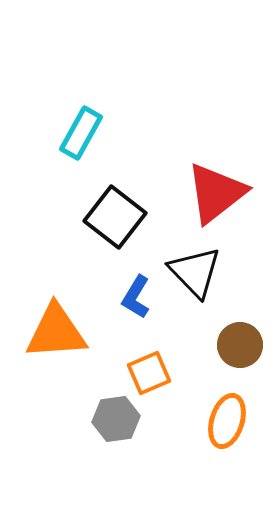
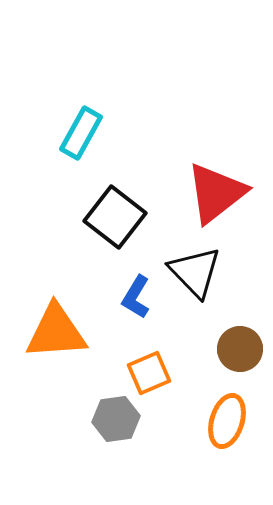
brown circle: moved 4 px down
